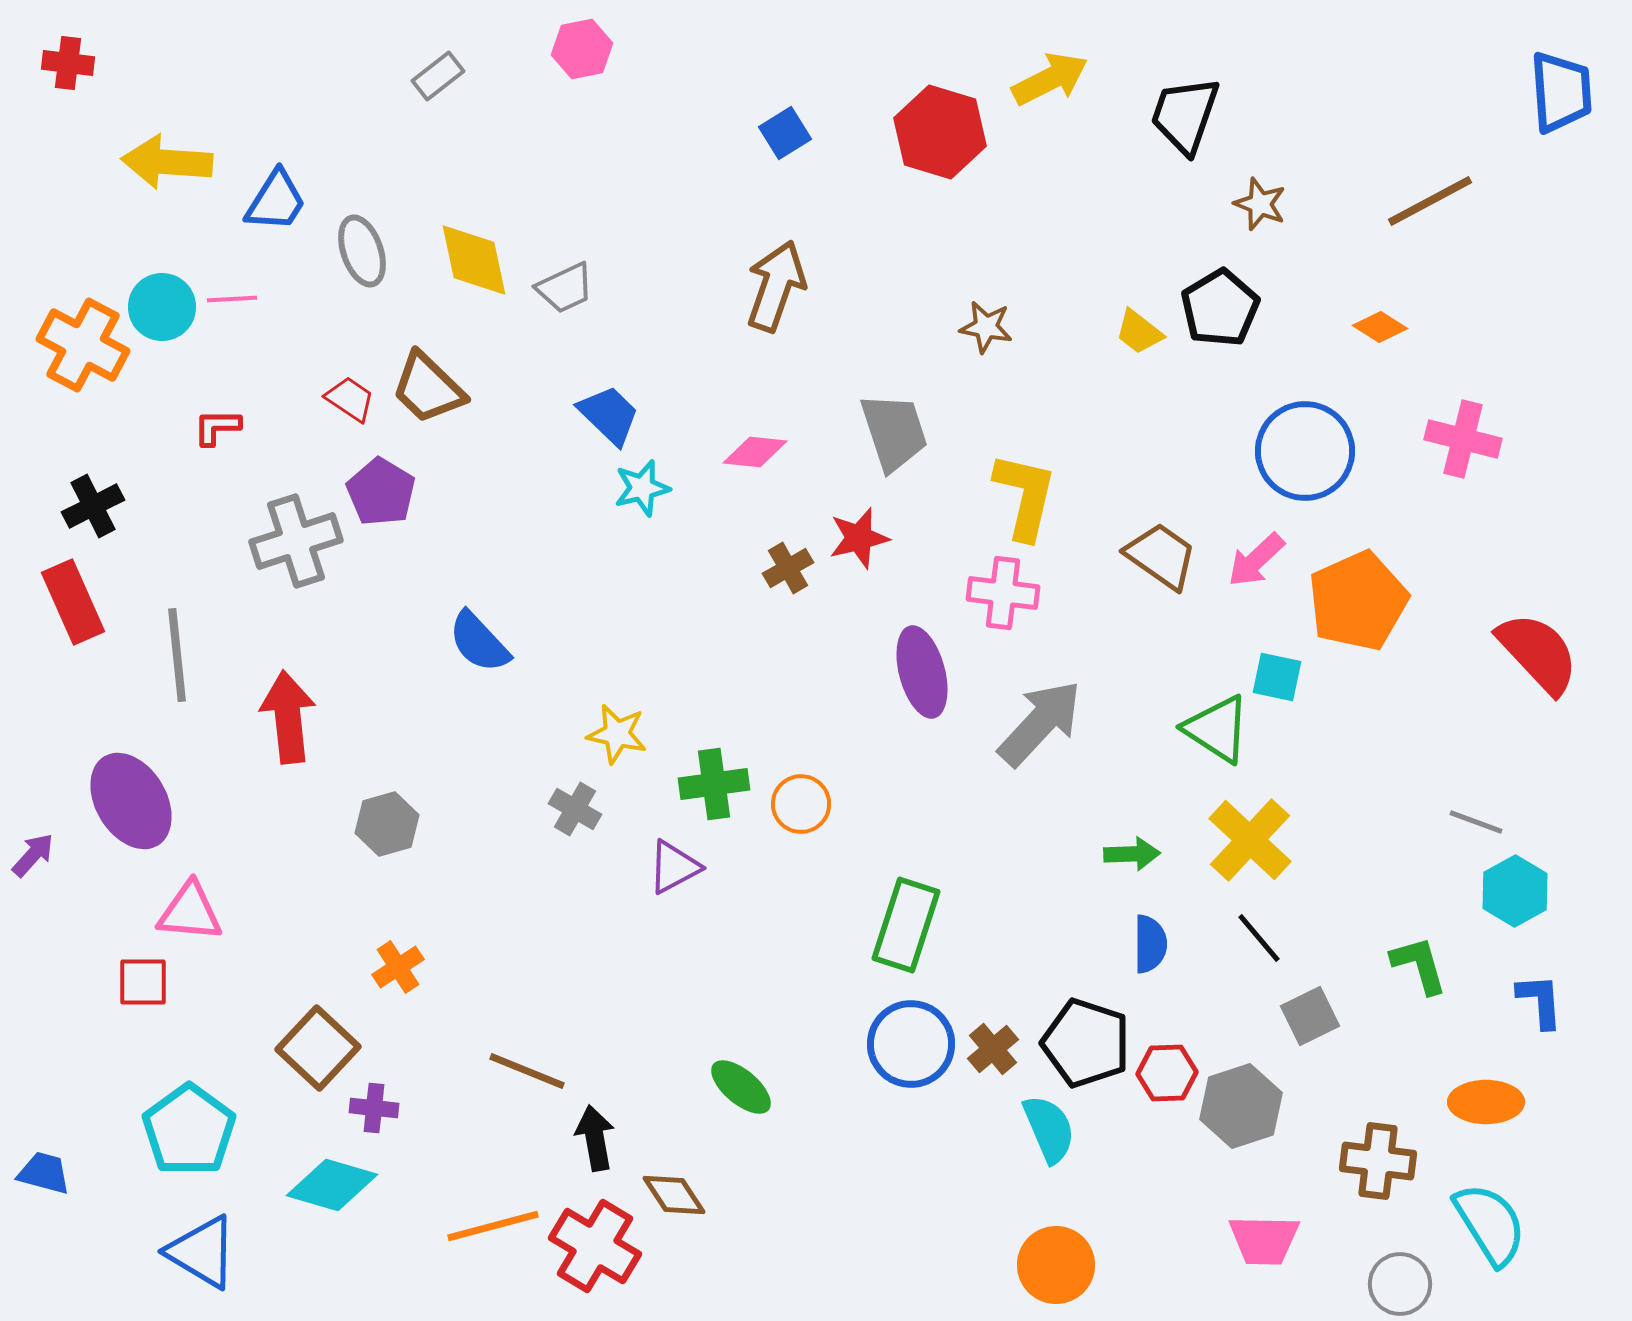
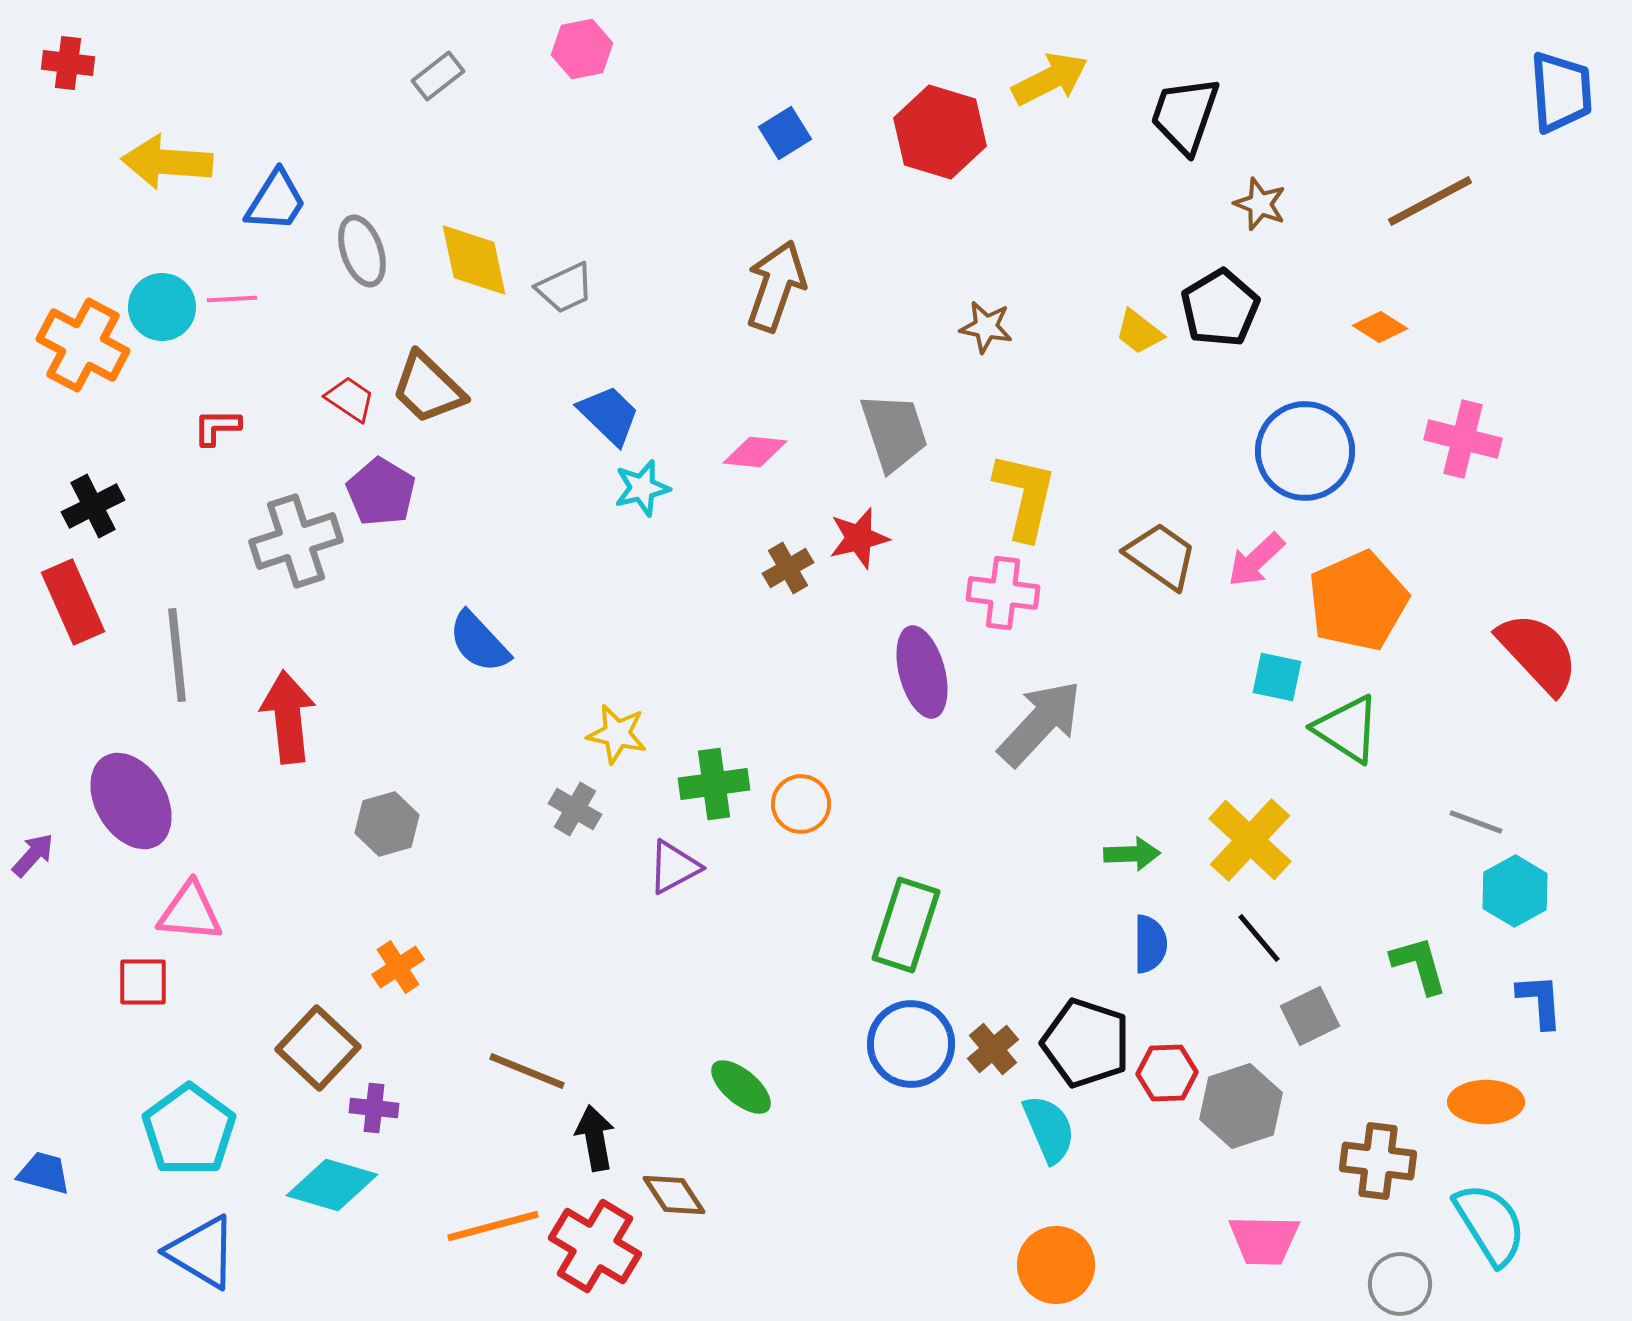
green triangle at (1217, 729): moved 130 px right
